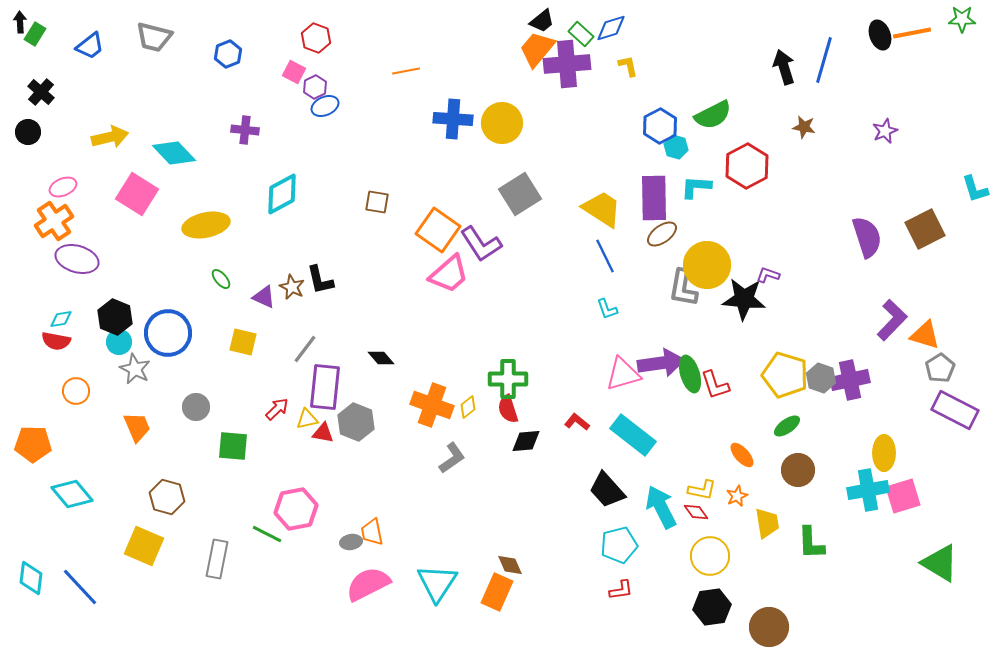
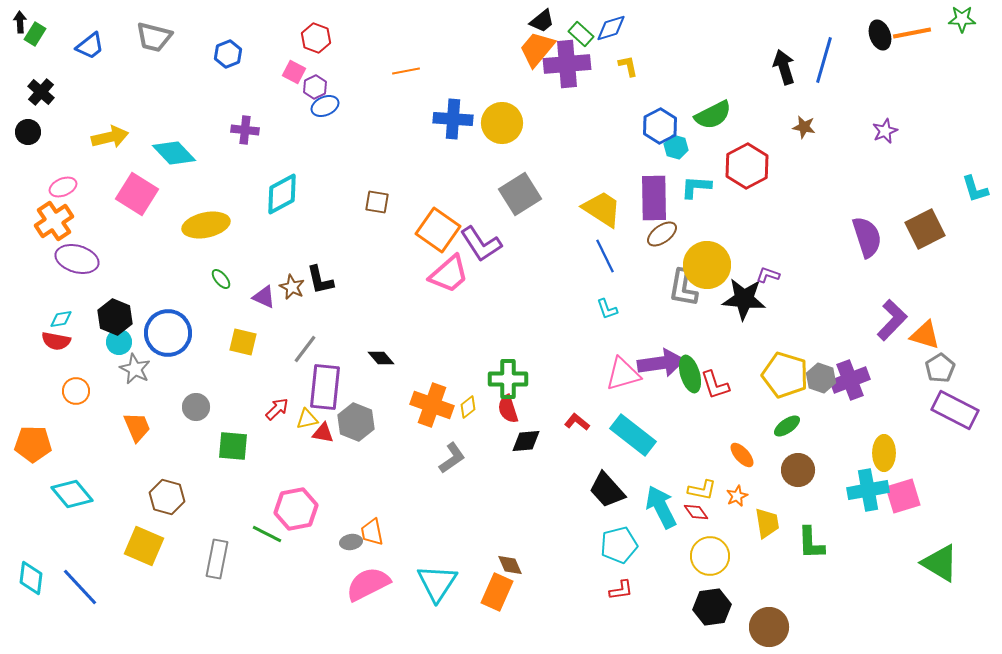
purple cross at (850, 380): rotated 9 degrees counterclockwise
